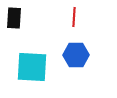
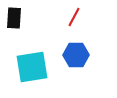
red line: rotated 24 degrees clockwise
cyan square: rotated 12 degrees counterclockwise
